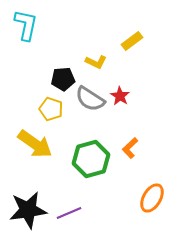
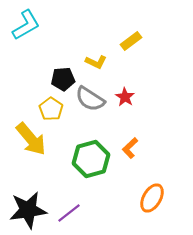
cyan L-shape: rotated 48 degrees clockwise
yellow rectangle: moved 1 px left
red star: moved 5 px right, 1 px down
yellow pentagon: rotated 15 degrees clockwise
yellow arrow: moved 4 px left, 5 px up; rotated 15 degrees clockwise
purple line: rotated 15 degrees counterclockwise
